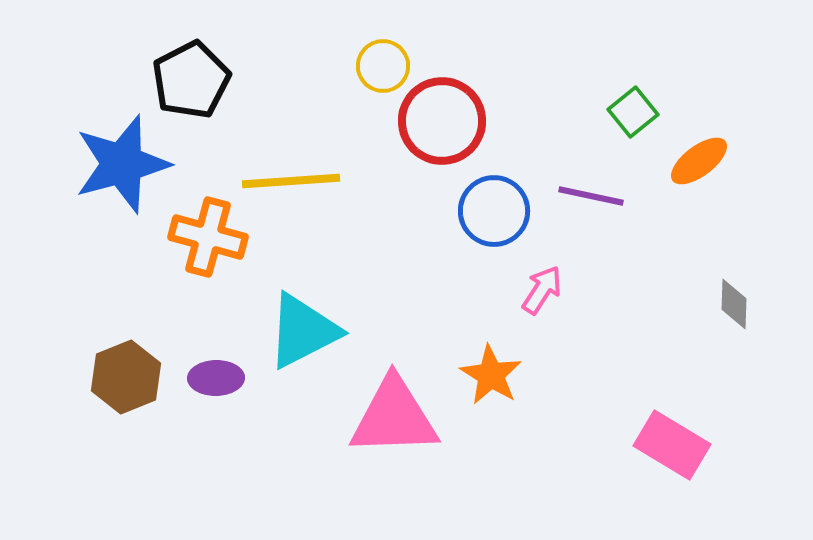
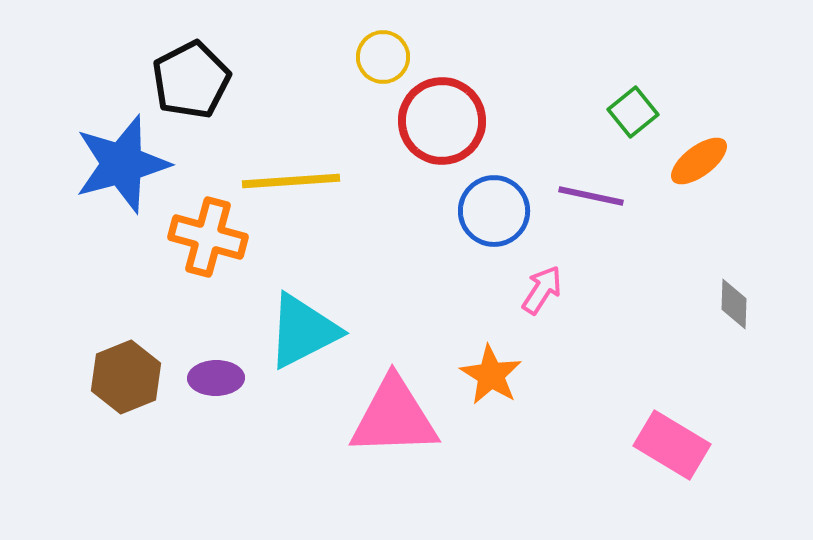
yellow circle: moved 9 px up
